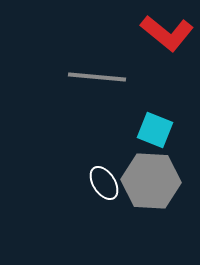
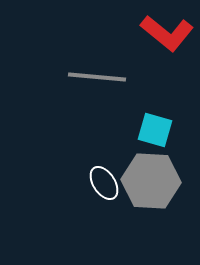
cyan square: rotated 6 degrees counterclockwise
